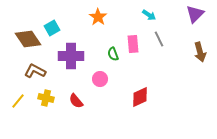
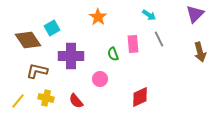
brown diamond: moved 1 px down
brown L-shape: moved 2 px right; rotated 15 degrees counterclockwise
